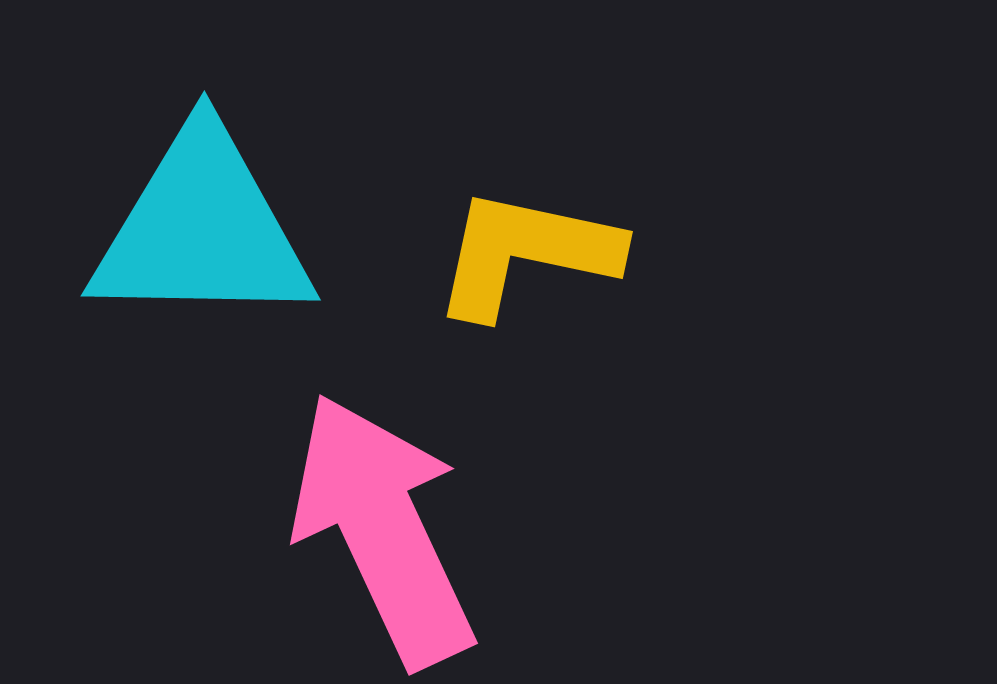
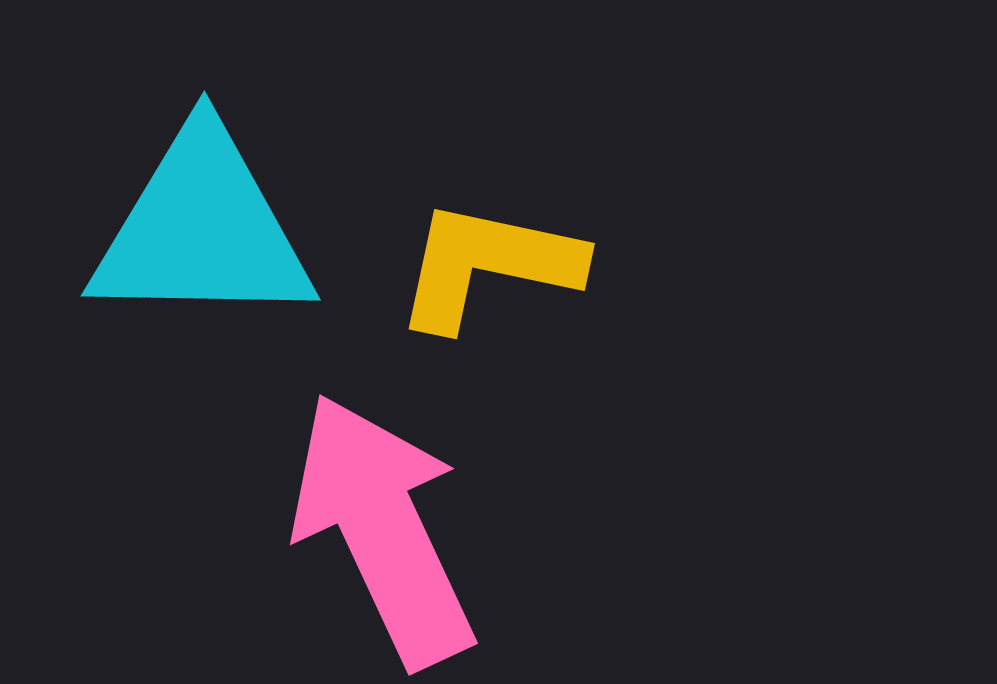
yellow L-shape: moved 38 px left, 12 px down
